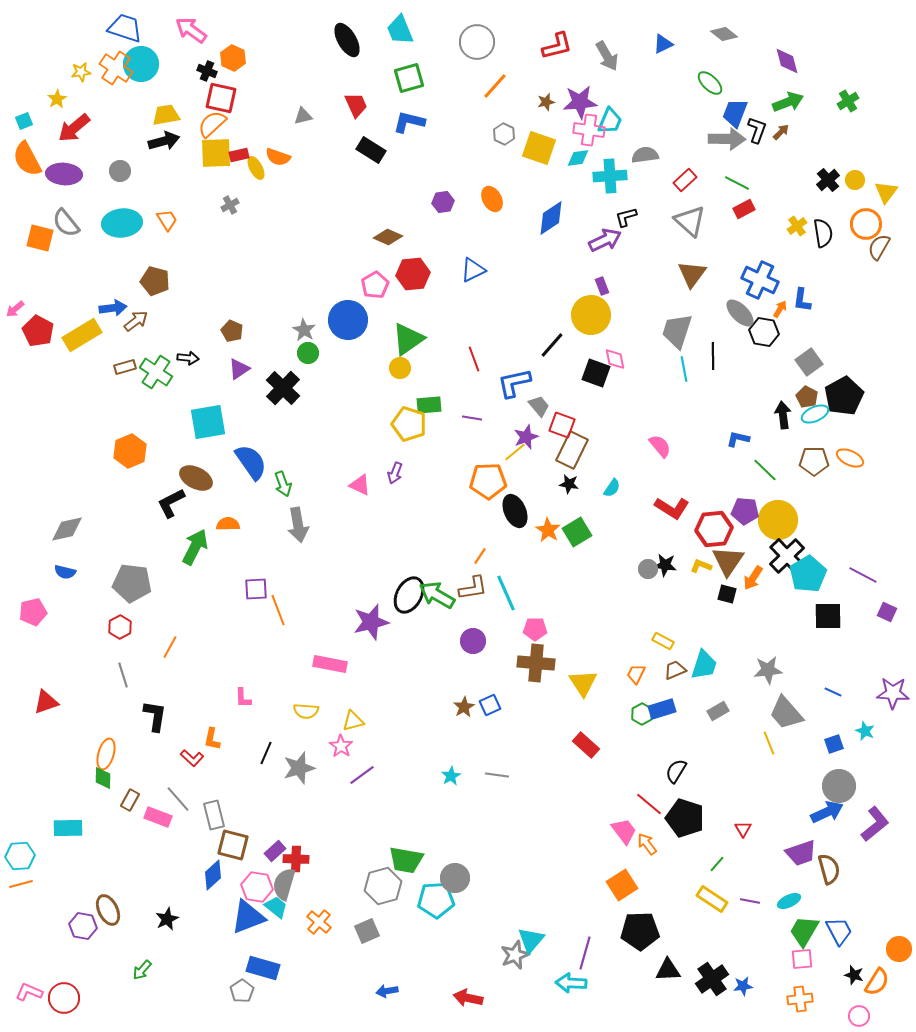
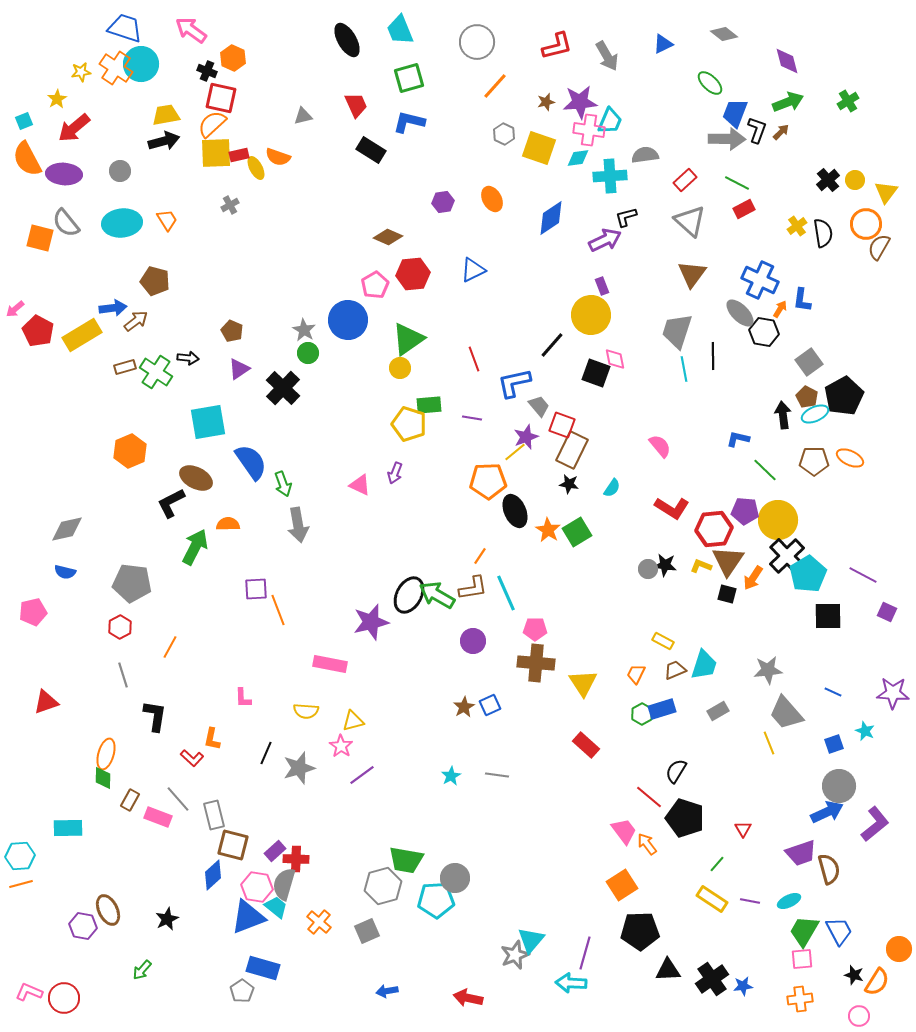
red line at (649, 804): moved 7 px up
